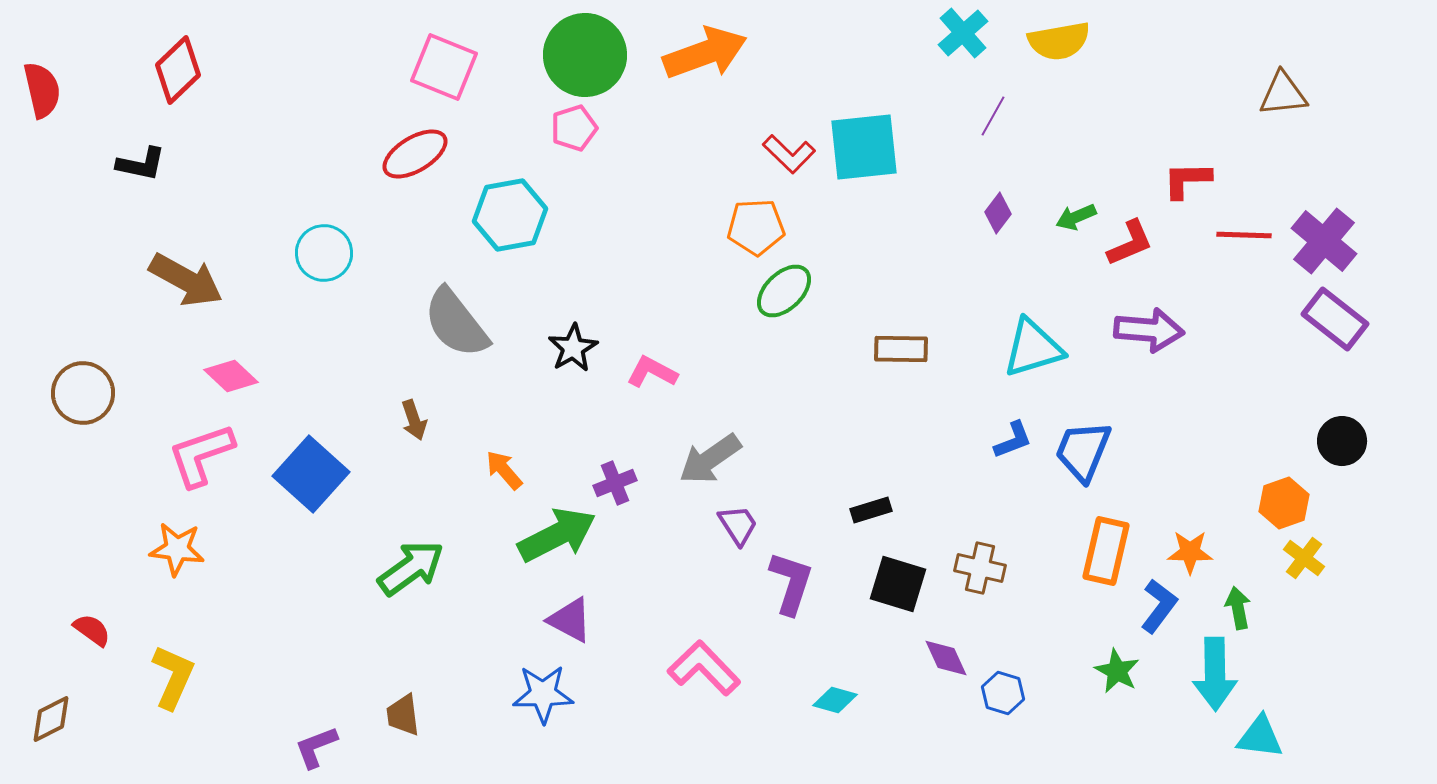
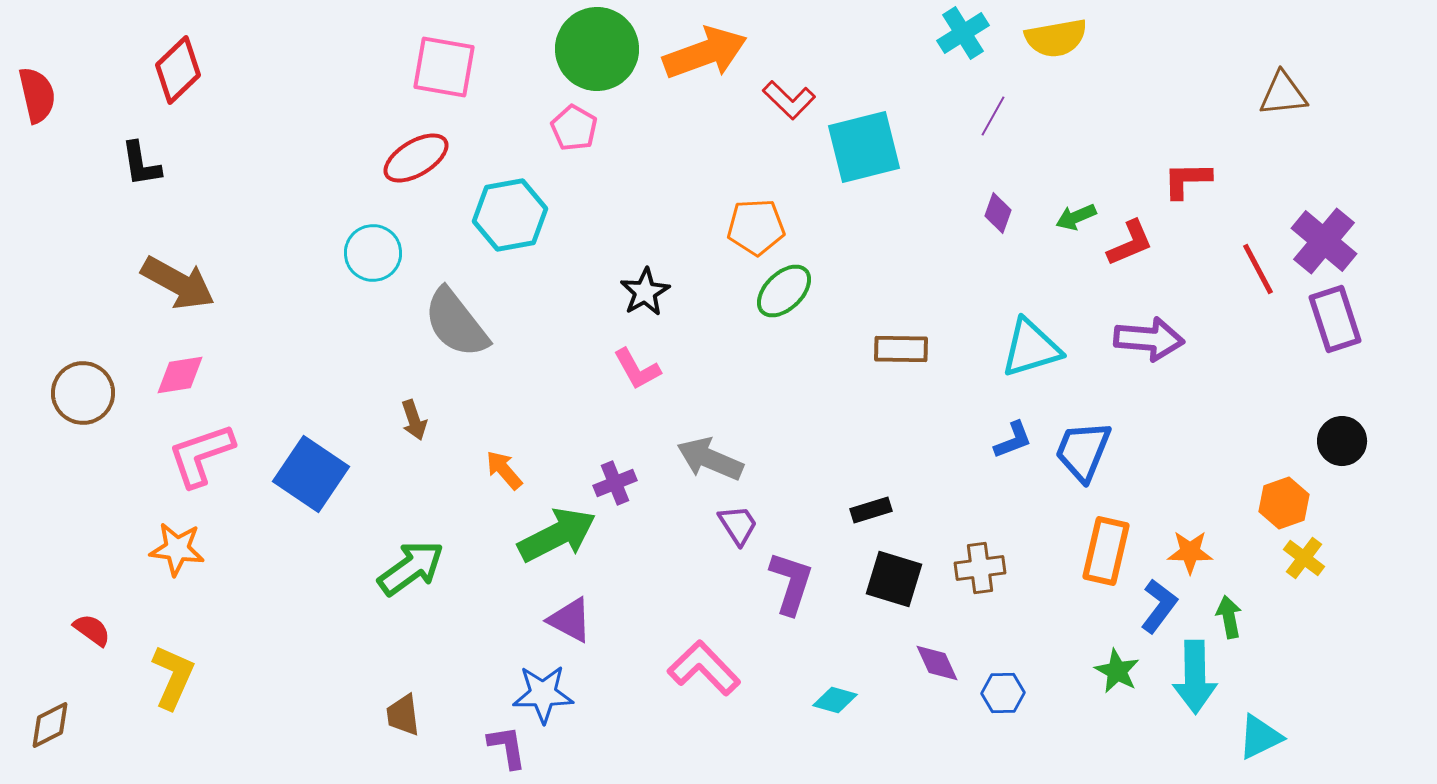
cyan cross at (963, 33): rotated 9 degrees clockwise
yellow semicircle at (1059, 41): moved 3 px left, 3 px up
green circle at (585, 55): moved 12 px right, 6 px up
pink square at (444, 67): rotated 12 degrees counterclockwise
red semicircle at (42, 90): moved 5 px left, 5 px down
pink pentagon at (574, 128): rotated 24 degrees counterclockwise
cyan square at (864, 147): rotated 8 degrees counterclockwise
red ellipse at (415, 154): moved 1 px right, 4 px down
red L-shape at (789, 154): moved 54 px up
black L-shape at (141, 164): rotated 69 degrees clockwise
purple diamond at (998, 213): rotated 18 degrees counterclockwise
red line at (1244, 235): moved 14 px right, 34 px down; rotated 60 degrees clockwise
cyan circle at (324, 253): moved 49 px right
brown arrow at (186, 280): moved 8 px left, 3 px down
purple rectangle at (1335, 319): rotated 34 degrees clockwise
purple arrow at (1149, 330): moved 9 px down
black star at (573, 348): moved 72 px right, 56 px up
cyan triangle at (1033, 348): moved 2 px left
pink L-shape at (652, 372): moved 15 px left, 3 px up; rotated 147 degrees counterclockwise
pink diamond at (231, 376): moved 51 px left, 1 px up; rotated 52 degrees counterclockwise
gray arrow at (710, 459): rotated 58 degrees clockwise
blue square at (311, 474): rotated 8 degrees counterclockwise
brown cross at (980, 568): rotated 21 degrees counterclockwise
black square at (898, 584): moved 4 px left, 5 px up
green arrow at (1238, 608): moved 9 px left, 9 px down
purple diamond at (946, 658): moved 9 px left, 5 px down
cyan arrow at (1215, 674): moved 20 px left, 3 px down
blue hexagon at (1003, 693): rotated 18 degrees counterclockwise
brown diamond at (51, 719): moved 1 px left, 6 px down
cyan triangle at (1260, 737): rotated 33 degrees counterclockwise
purple L-shape at (316, 747): moved 191 px right; rotated 102 degrees clockwise
